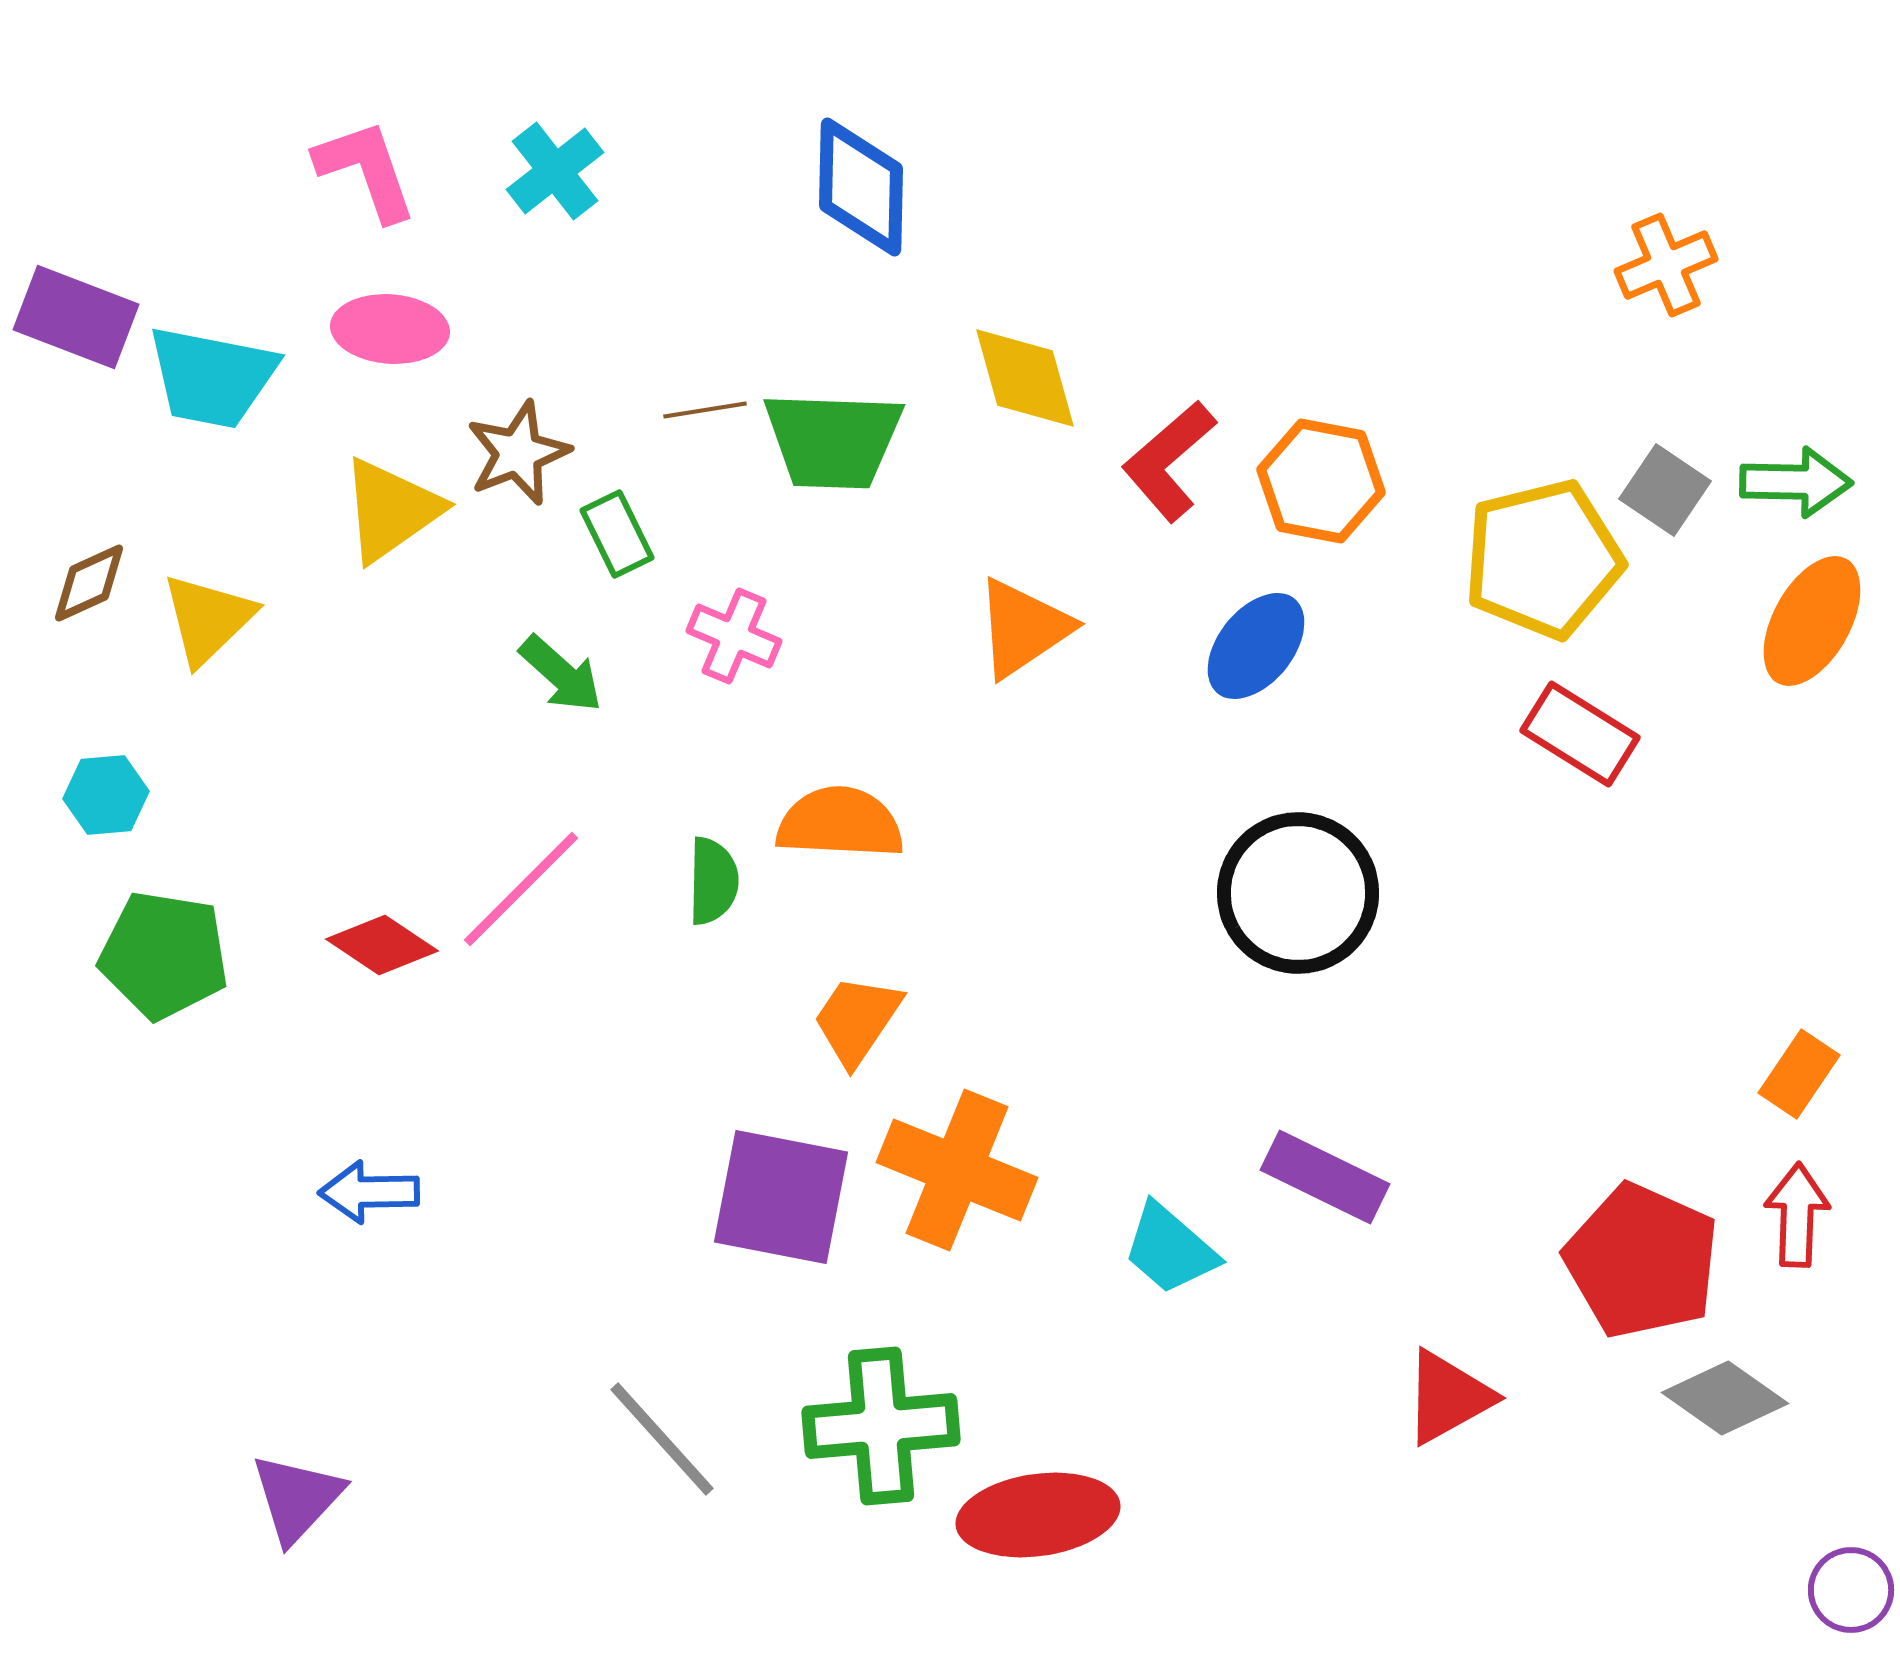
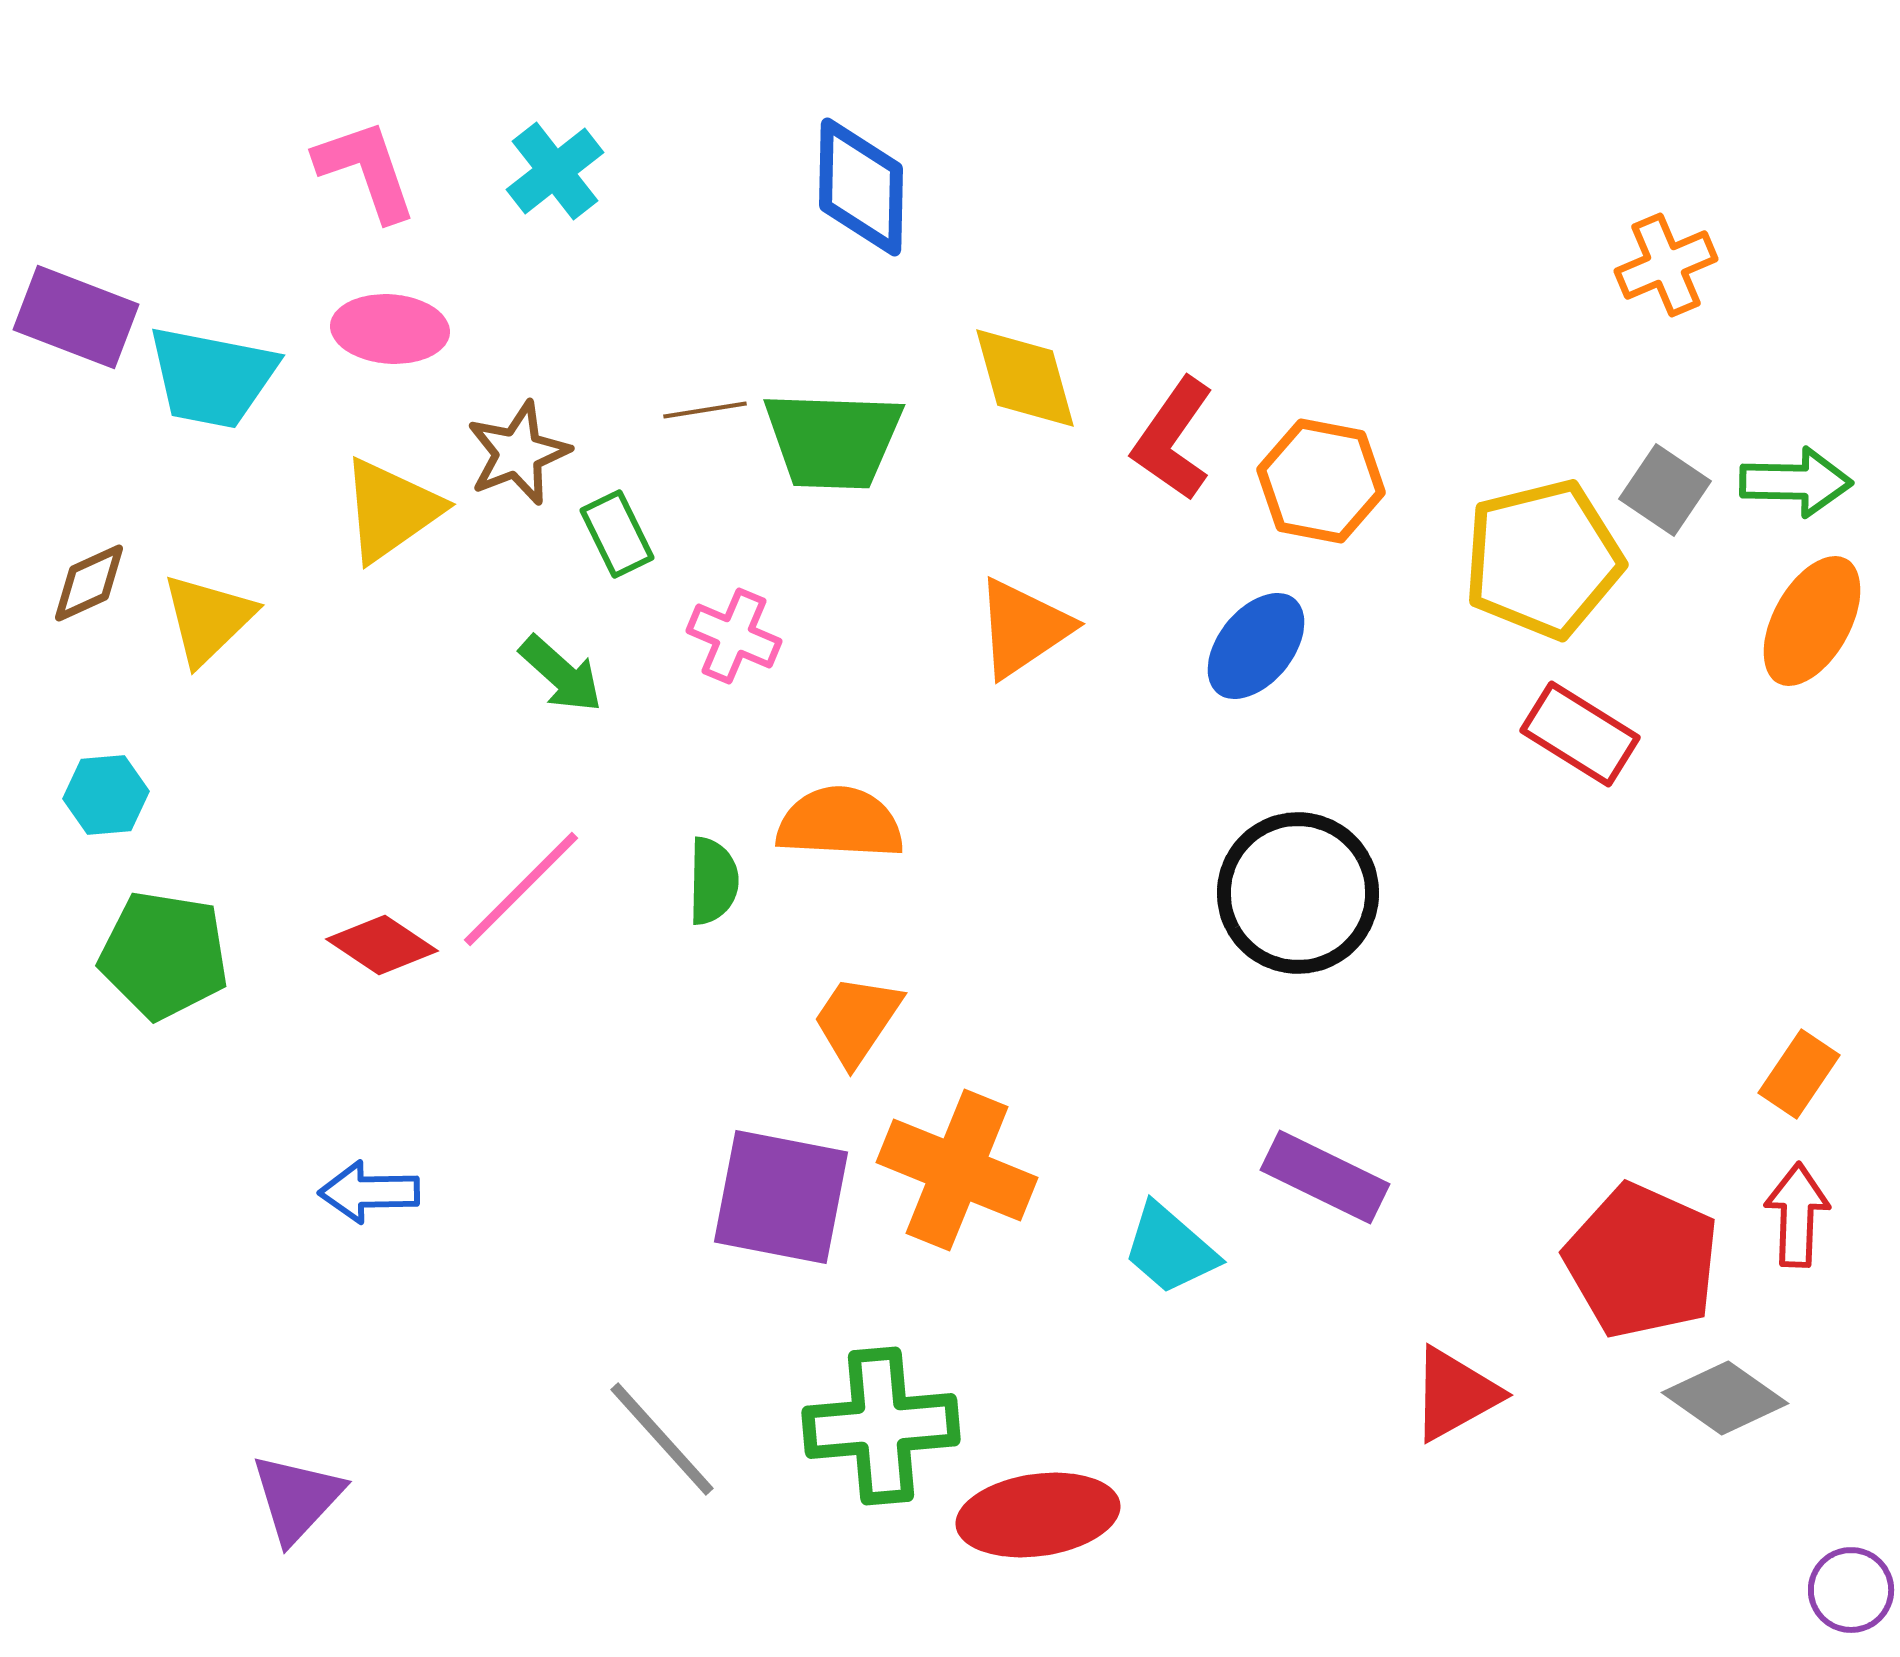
red L-shape at (1169, 461): moved 4 px right, 22 px up; rotated 14 degrees counterclockwise
red triangle at (1448, 1397): moved 7 px right, 3 px up
